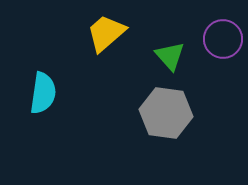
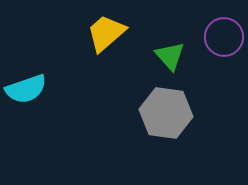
purple circle: moved 1 px right, 2 px up
cyan semicircle: moved 17 px left, 4 px up; rotated 63 degrees clockwise
